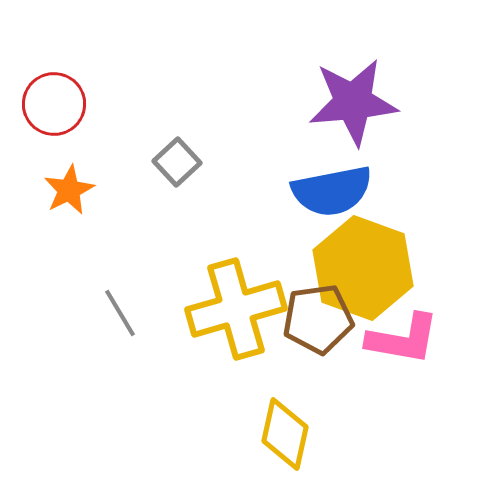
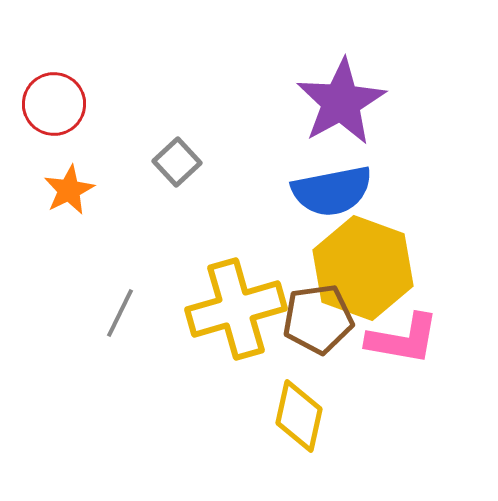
purple star: moved 12 px left; rotated 24 degrees counterclockwise
gray line: rotated 57 degrees clockwise
yellow diamond: moved 14 px right, 18 px up
